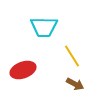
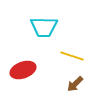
yellow line: rotated 40 degrees counterclockwise
brown arrow: rotated 108 degrees clockwise
